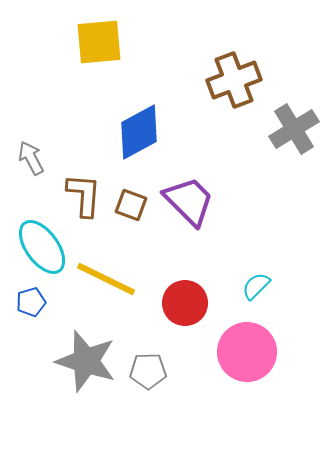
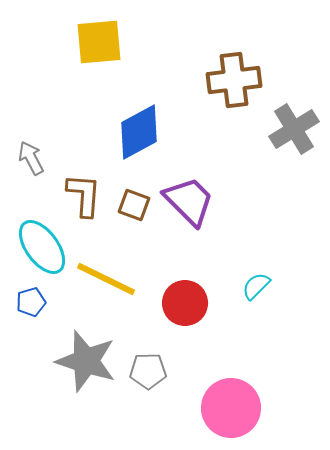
brown cross: rotated 14 degrees clockwise
brown square: moved 3 px right
pink circle: moved 16 px left, 56 px down
